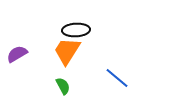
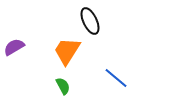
black ellipse: moved 14 px right, 9 px up; rotated 68 degrees clockwise
purple semicircle: moved 3 px left, 7 px up
blue line: moved 1 px left
